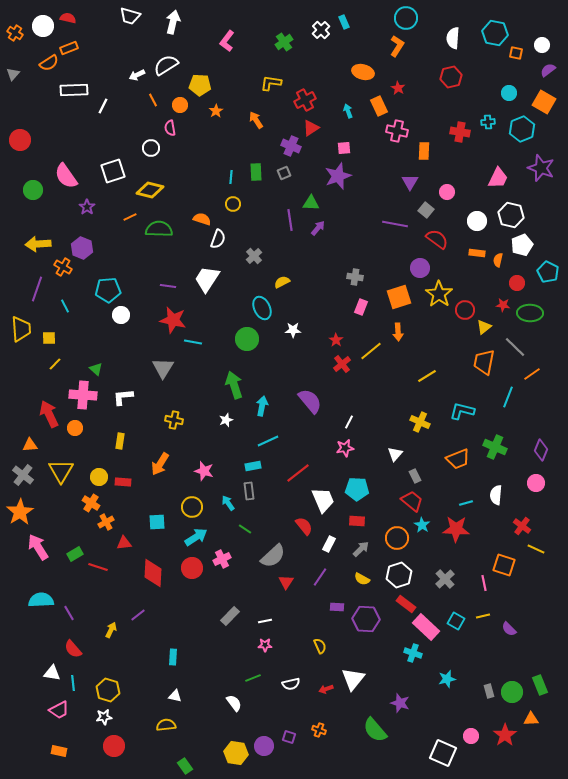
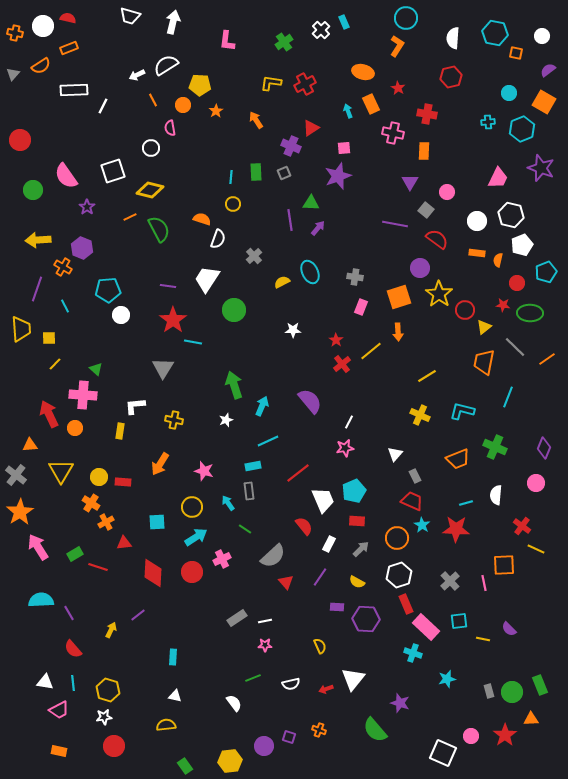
orange cross at (15, 33): rotated 21 degrees counterclockwise
pink L-shape at (227, 41): rotated 30 degrees counterclockwise
white circle at (542, 45): moved 9 px up
orange semicircle at (49, 63): moved 8 px left, 3 px down
red cross at (305, 100): moved 16 px up
orange circle at (180, 105): moved 3 px right
orange rectangle at (379, 106): moved 8 px left, 2 px up
pink cross at (397, 131): moved 4 px left, 2 px down
red cross at (460, 132): moved 33 px left, 18 px up
green semicircle at (159, 229): rotated 60 degrees clockwise
yellow arrow at (38, 244): moved 4 px up
cyan pentagon at (548, 272): moved 2 px left; rotated 25 degrees clockwise
cyan ellipse at (262, 308): moved 48 px right, 36 px up
red star at (173, 320): rotated 24 degrees clockwise
green circle at (247, 339): moved 13 px left, 29 px up
orange line at (532, 374): moved 15 px right, 15 px up
white L-shape at (123, 397): moved 12 px right, 9 px down
cyan arrow at (262, 406): rotated 12 degrees clockwise
yellow cross at (420, 422): moved 7 px up
yellow rectangle at (120, 441): moved 10 px up
purple diamond at (541, 450): moved 3 px right, 2 px up
gray cross at (23, 475): moved 7 px left
cyan pentagon at (357, 489): moved 3 px left, 2 px down; rotated 25 degrees counterclockwise
red trapezoid at (412, 501): rotated 15 degrees counterclockwise
orange square at (504, 565): rotated 20 degrees counterclockwise
red circle at (192, 568): moved 4 px down
yellow semicircle at (362, 579): moved 5 px left, 3 px down
gray cross at (445, 579): moved 5 px right, 2 px down
red triangle at (286, 582): rotated 14 degrees counterclockwise
red rectangle at (406, 604): rotated 30 degrees clockwise
gray rectangle at (230, 616): moved 7 px right, 2 px down; rotated 12 degrees clockwise
yellow line at (483, 616): moved 23 px down; rotated 24 degrees clockwise
cyan square at (456, 621): moved 3 px right; rotated 36 degrees counterclockwise
white triangle at (52, 673): moved 7 px left, 9 px down
yellow hexagon at (236, 753): moved 6 px left, 8 px down; rotated 15 degrees counterclockwise
